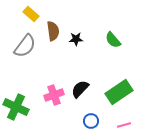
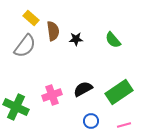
yellow rectangle: moved 4 px down
black semicircle: moved 3 px right; rotated 18 degrees clockwise
pink cross: moved 2 px left
